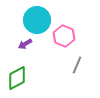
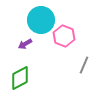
cyan circle: moved 4 px right
gray line: moved 7 px right
green diamond: moved 3 px right
